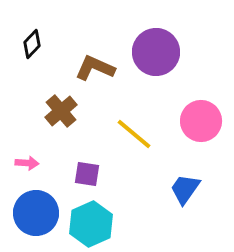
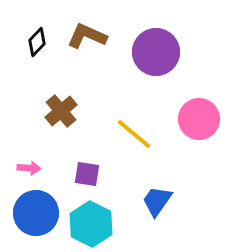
black diamond: moved 5 px right, 2 px up
brown L-shape: moved 8 px left, 32 px up
pink circle: moved 2 px left, 2 px up
pink arrow: moved 2 px right, 5 px down
blue trapezoid: moved 28 px left, 12 px down
cyan hexagon: rotated 9 degrees counterclockwise
